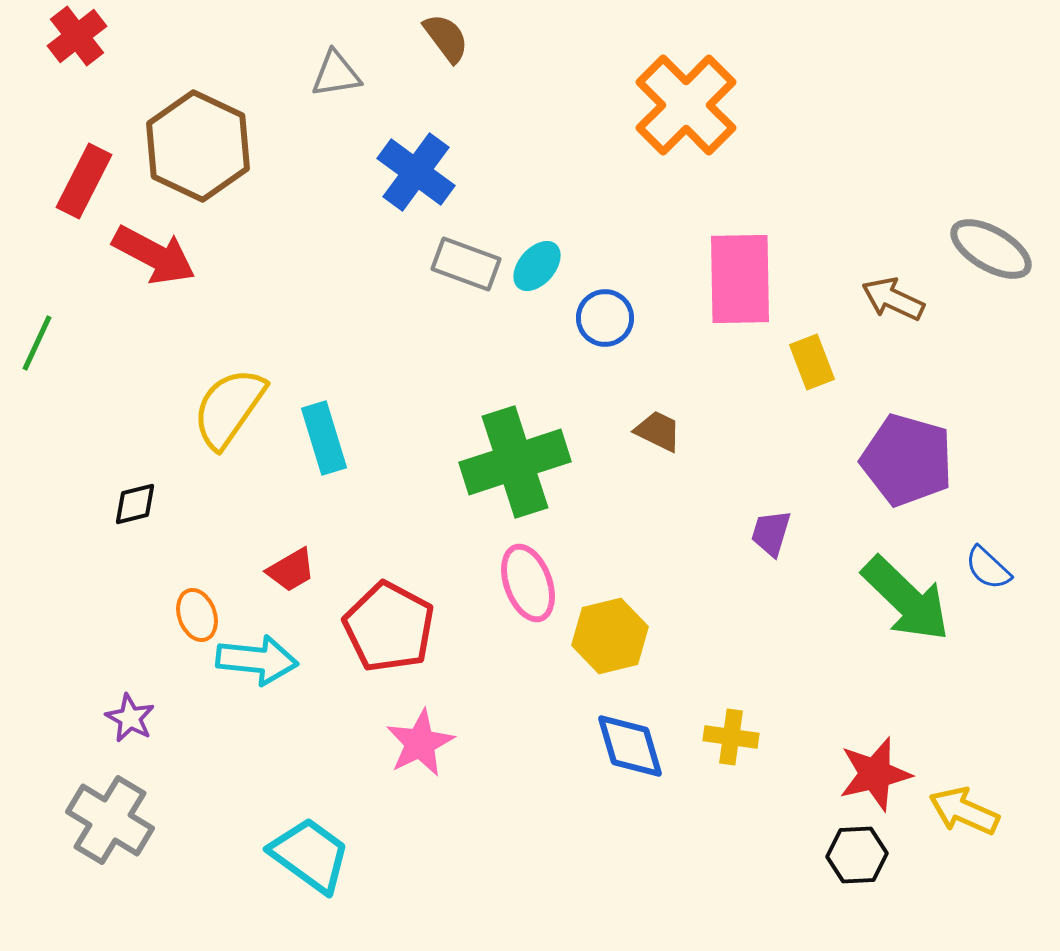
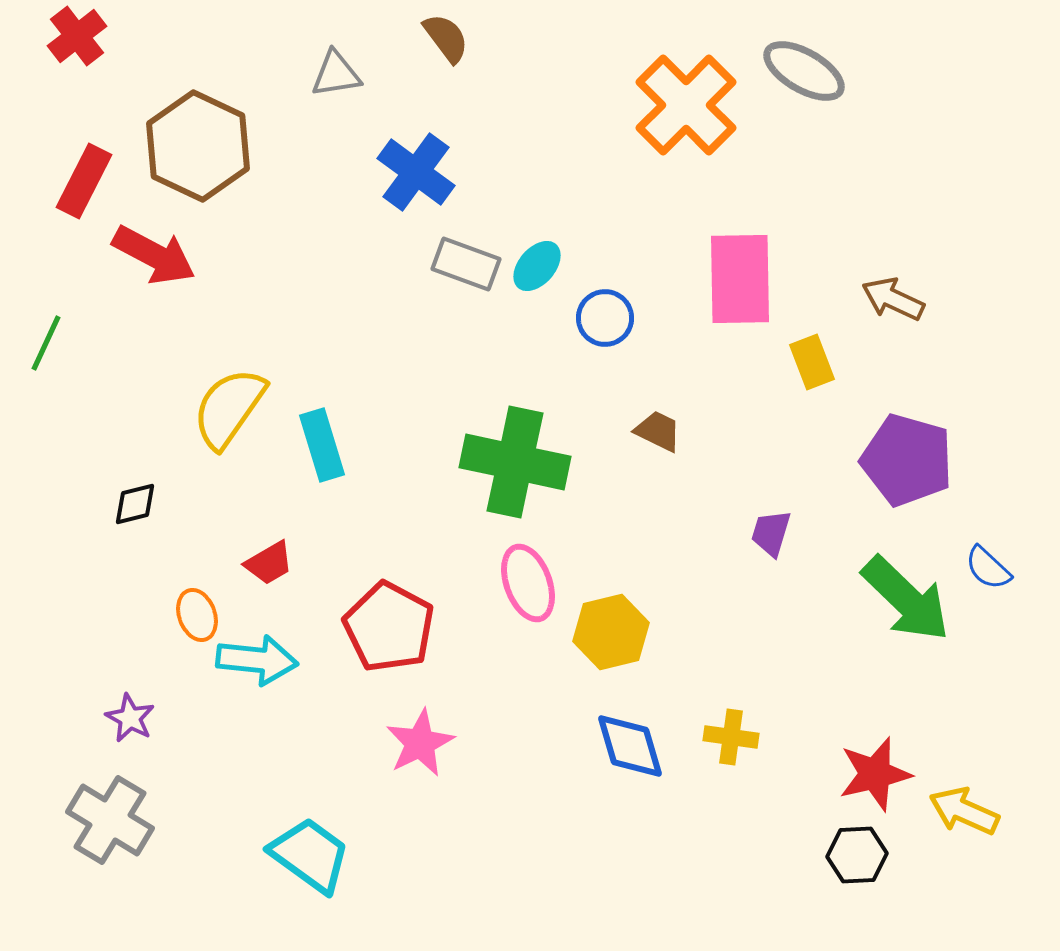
gray ellipse: moved 187 px left, 178 px up
green line: moved 9 px right
cyan rectangle: moved 2 px left, 7 px down
green cross: rotated 30 degrees clockwise
red trapezoid: moved 22 px left, 7 px up
yellow hexagon: moved 1 px right, 4 px up
